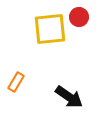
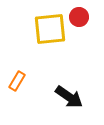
orange rectangle: moved 1 px right, 1 px up
